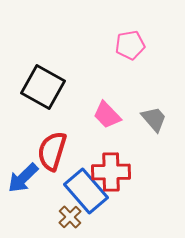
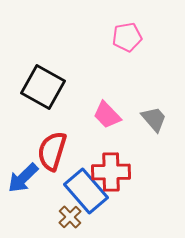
pink pentagon: moved 3 px left, 8 px up
